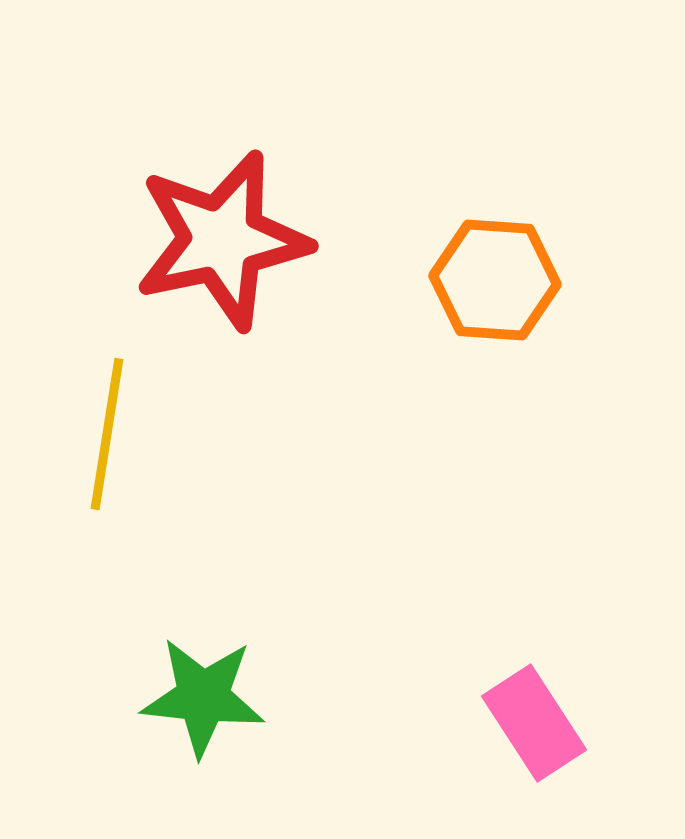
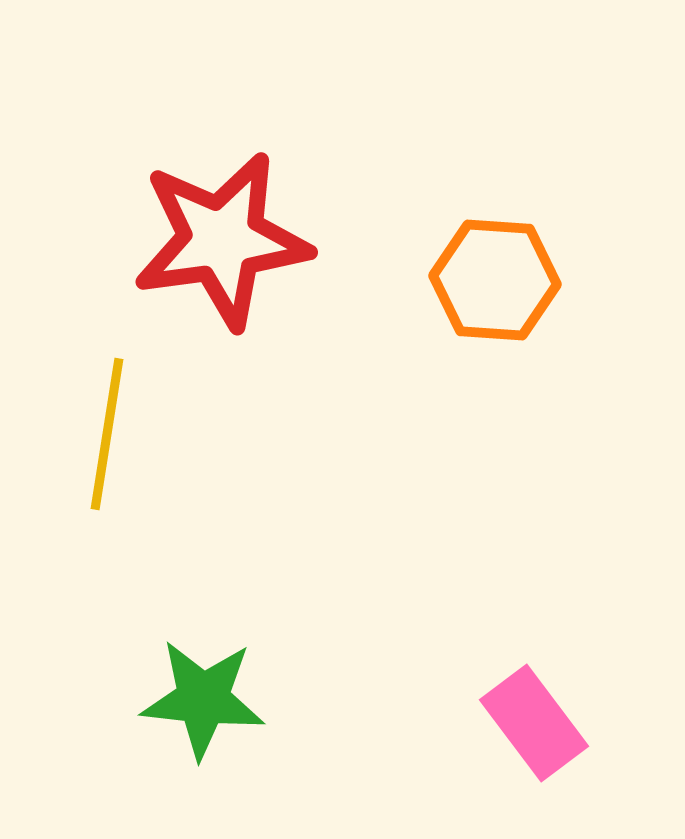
red star: rotated 4 degrees clockwise
green star: moved 2 px down
pink rectangle: rotated 4 degrees counterclockwise
